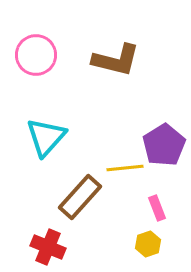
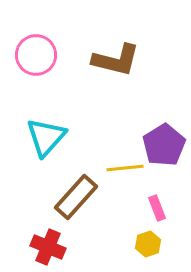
brown rectangle: moved 4 px left
